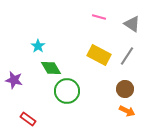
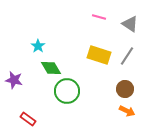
gray triangle: moved 2 px left
yellow rectangle: rotated 10 degrees counterclockwise
